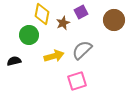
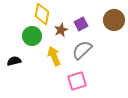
purple square: moved 12 px down
brown star: moved 2 px left, 7 px down
green circle: moved 3 px right, 1 px down
yellow arrow: rotated 96 degrees counterclockwise
